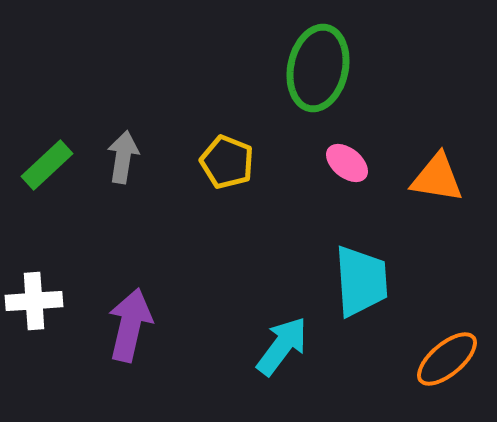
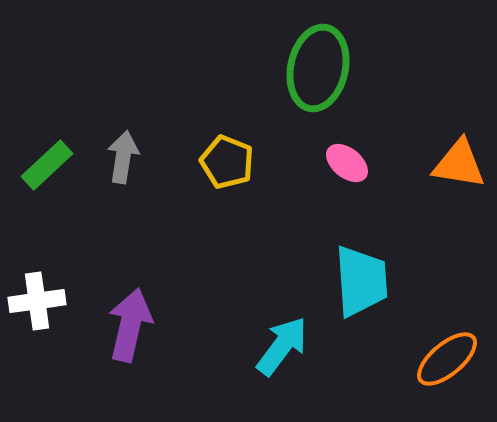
orange triangle: moved 22 px right, 14 px up
white cross: moved 3 px right; rotated 4 degrees counterclockwise
